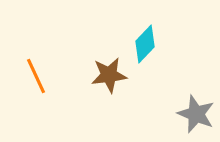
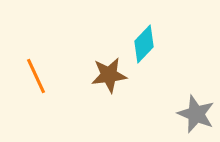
cyan diamond: moved 1 px left
